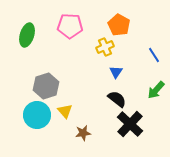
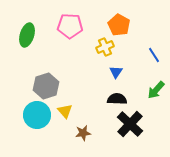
black semicircle: rotated 36 degrees counterclockwise
